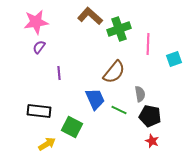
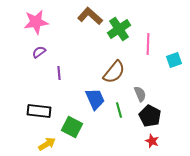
green cross: rotated 15 degrees counterclockwise
purple semicircle: moved 5 px down; rotated 16 degrees clockwise
cyan square: moved 1 px down
gray semicircle: rotated 14 degrees counterclockwise
green line: rotated 49 degrees clockwise
black pentagon: rotated 15 degrees clockwise
